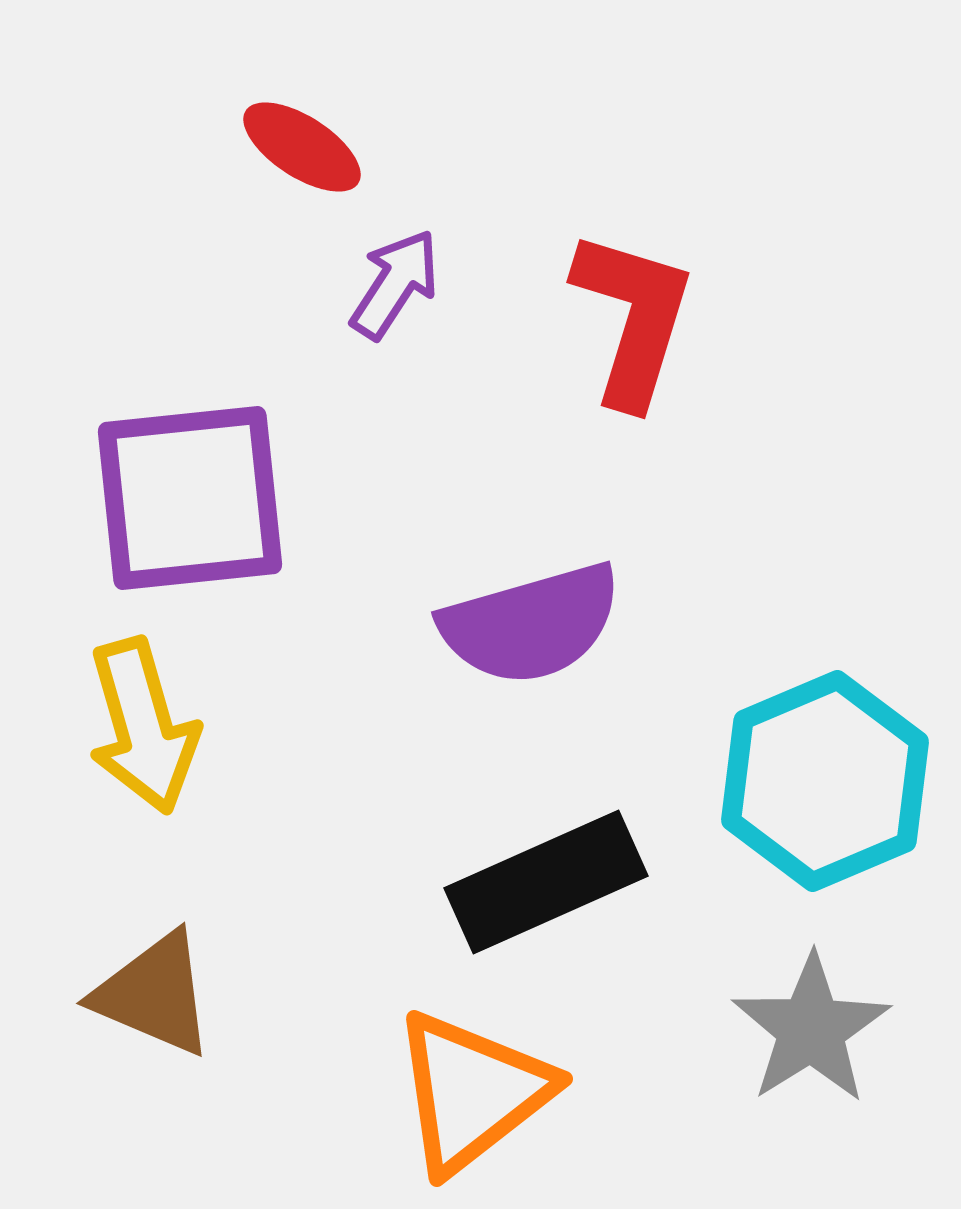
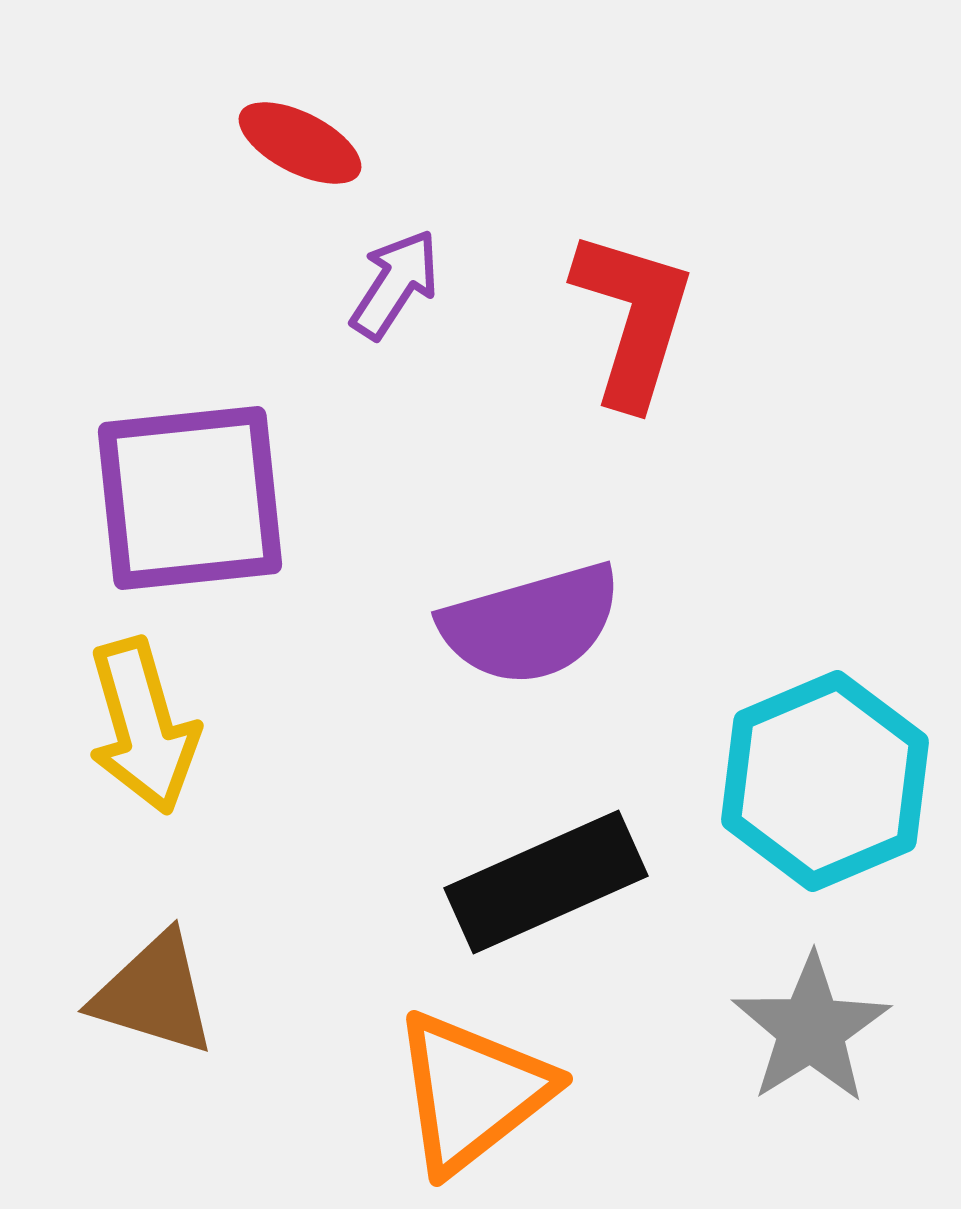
red ellipse: moved 2 px left, 4 px up; rotated 6 degrees counterclockwise
brown triangle: rotated 6 degrees counterclockwise
